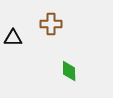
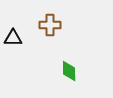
brown cross: moved 1 px left, 1 px down
